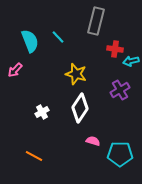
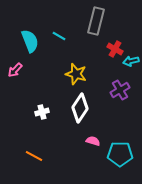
cyan line: moved 1 px right, 1 px up; rotated 16 degrees counterclockwise
red cross: rotated 21 degrees clockwise
white cross: rotated 16 degrees clockwise
